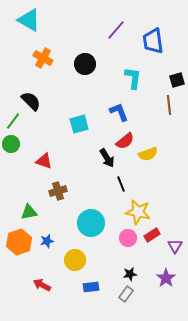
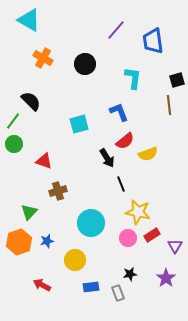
green circle: moved 3 px right
green triangle: rotated 36 degrees counterclockwise
gray rectangle: moved 8 px left, 1 px up; rotated 56 degrees counterclockwise
